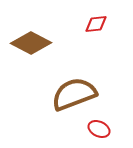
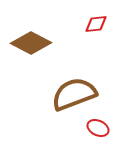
red ellipse: moved 1 px left, 1 px up
